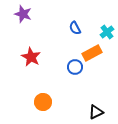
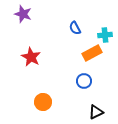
cyan cross: moved 2 px left, 3 px down; rotated 32 degrees clockwise
blue circle: moved 9 px right, 14 px down
